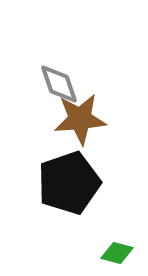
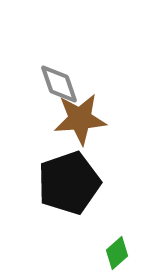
green diamond: rotated 56 degrees counterclockwise
